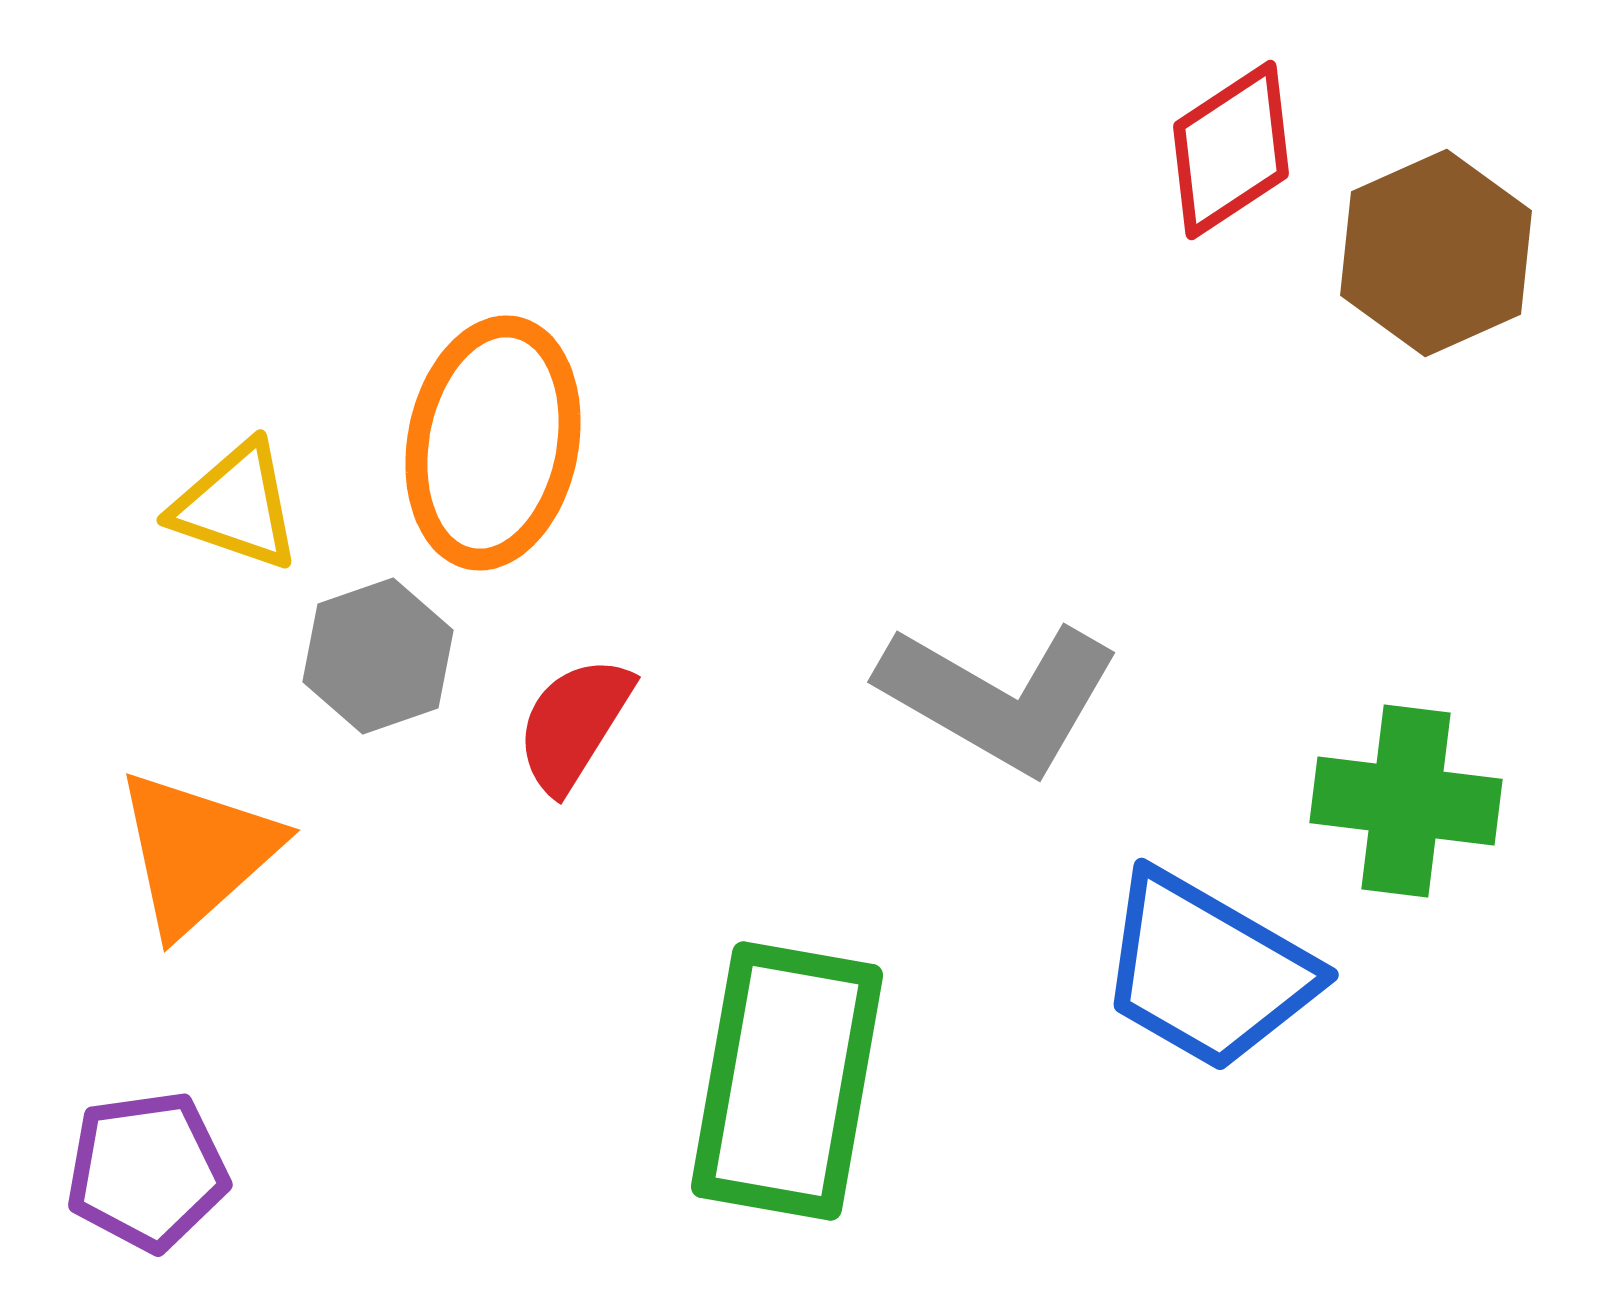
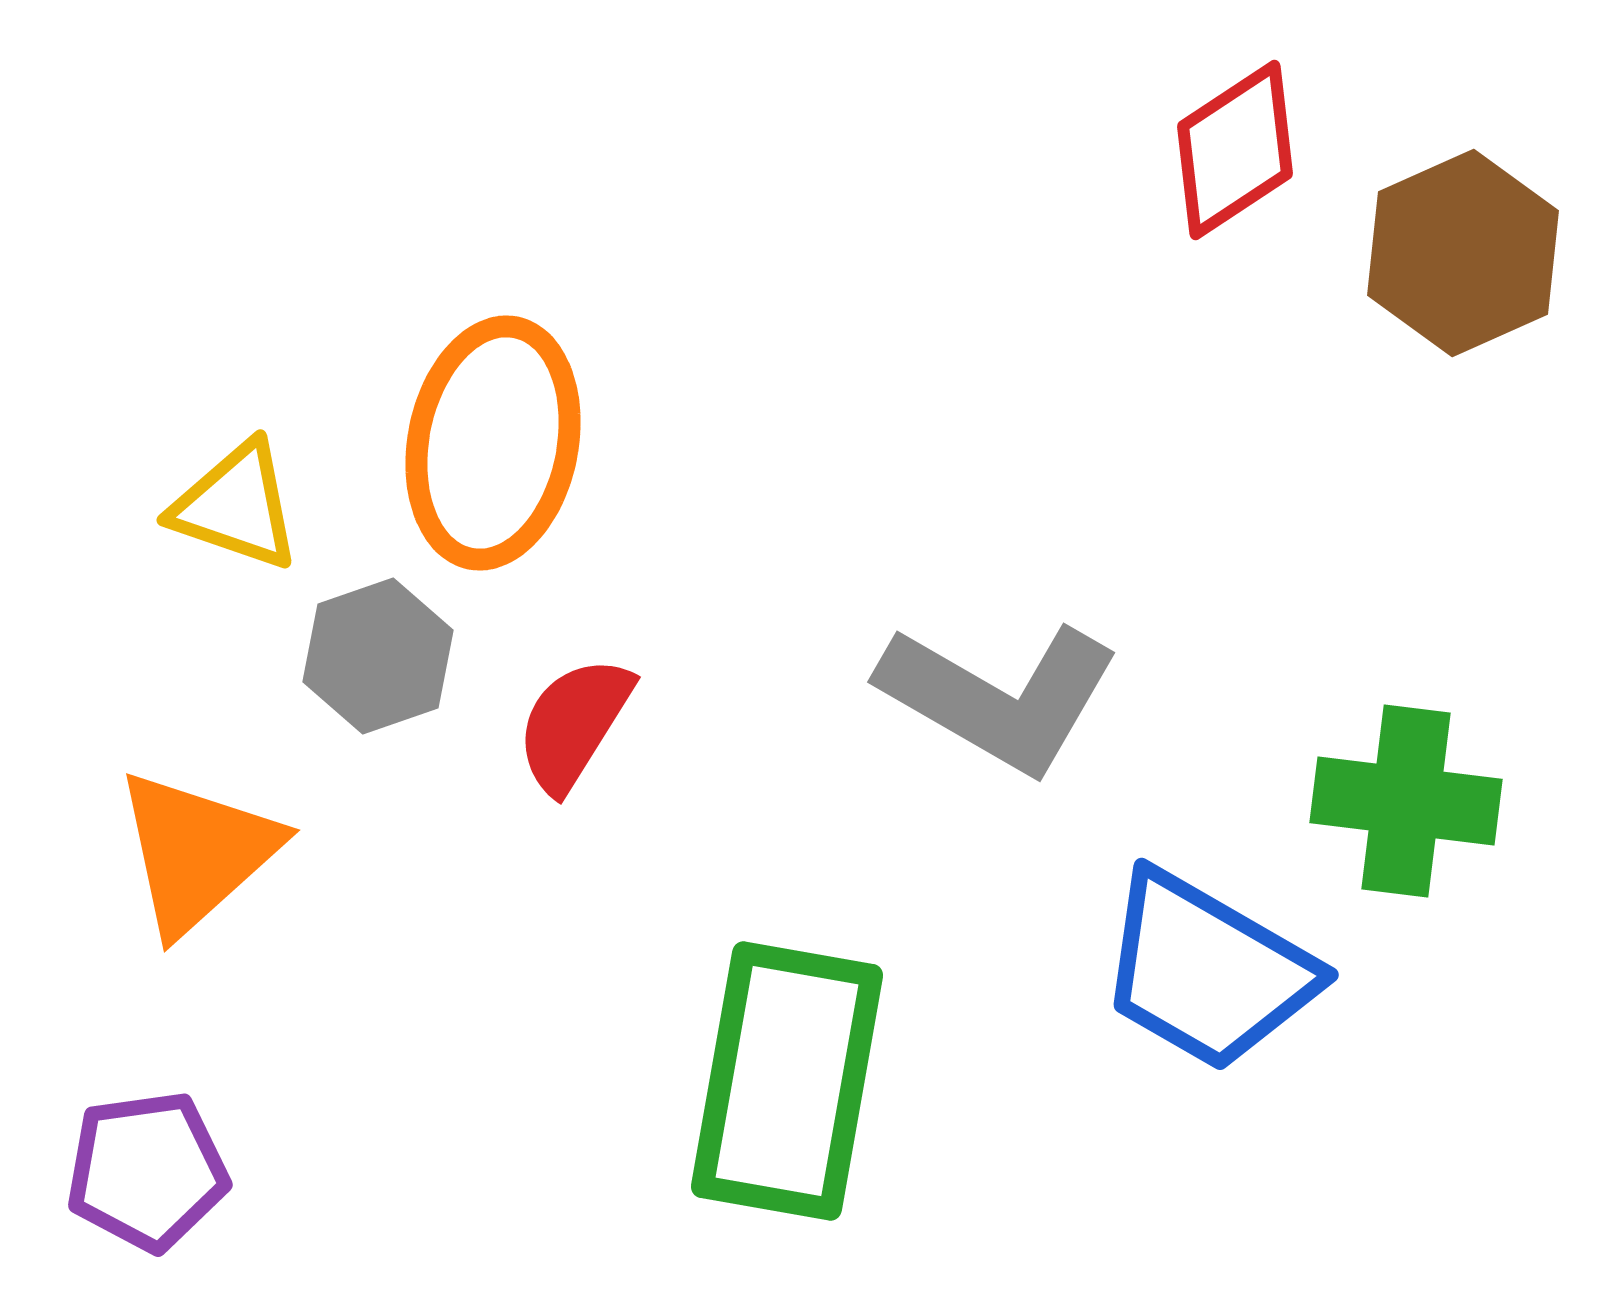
red diamond: moved 4 px right
brown hexagon: moved 27 px right
